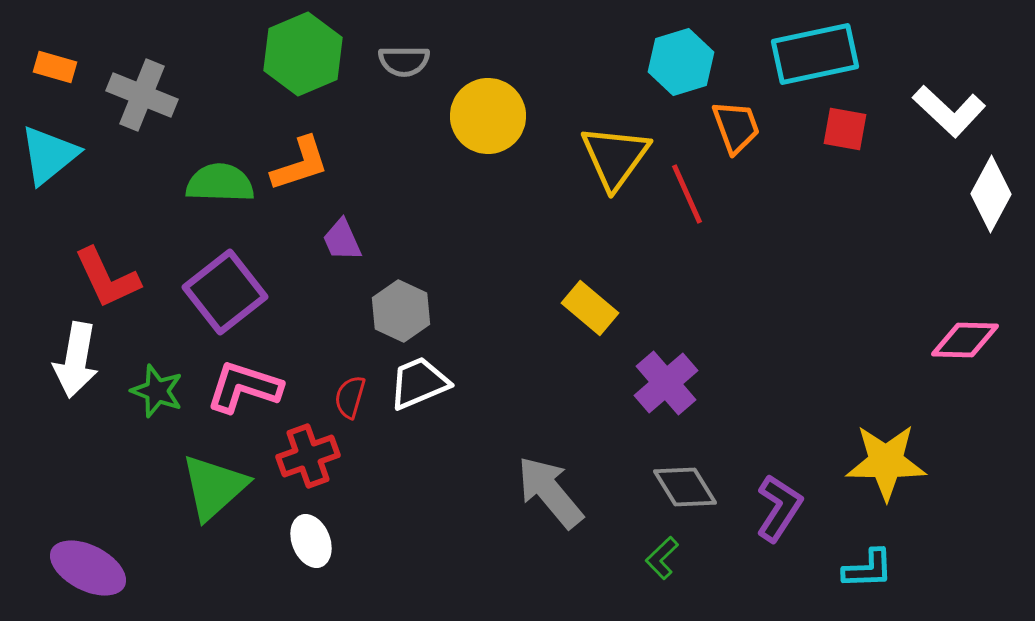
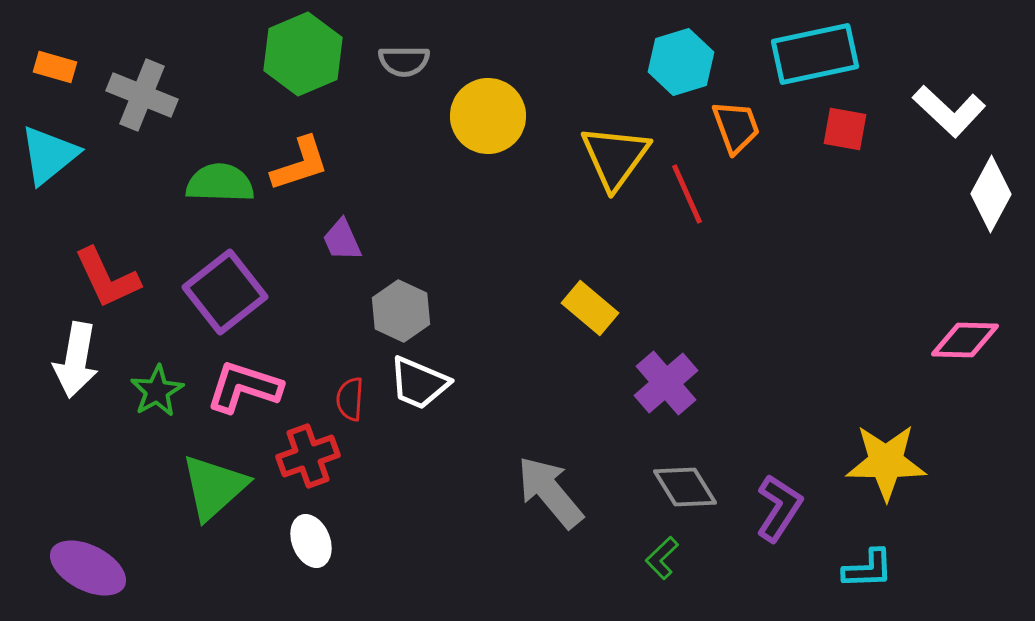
white trapezoid: rotated 134 degrees counterclockwise
green star: rotated 22 degrees clockwise
red semicircle: moved 2 px down; rotated 12 degrees counterclockwise
